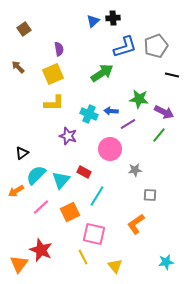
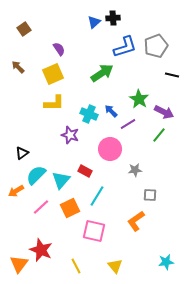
blue triangle: moved 1 px right, 1 px down
purple semicircle: rotated 24 degrees counterclockwise
green star: rotated 24 degrees clockwise
blue arrow: rotated 40 degrees clockwise
purple star: moved 2 px right, 1 px up
red rectangle: moved 1 px right, 1 px up
orange square: moved 4 px up
orange L-shape: moved 3 px up
pink square: moved 3 px up
yellow line: moved 7 px left, 9 px down
